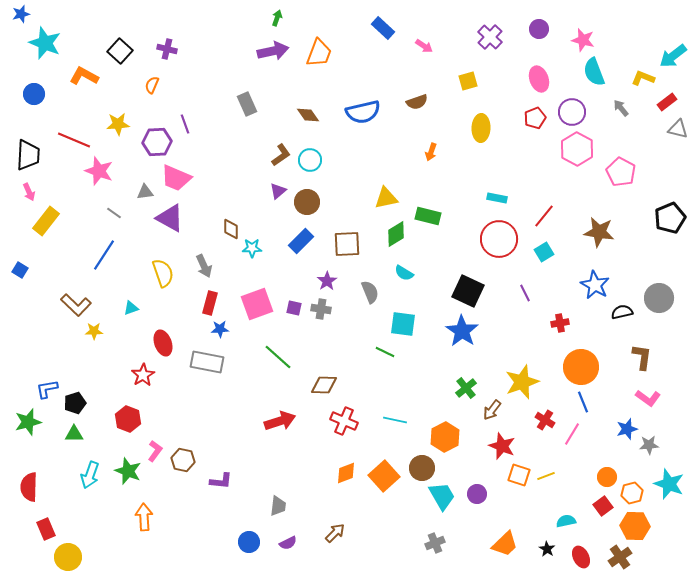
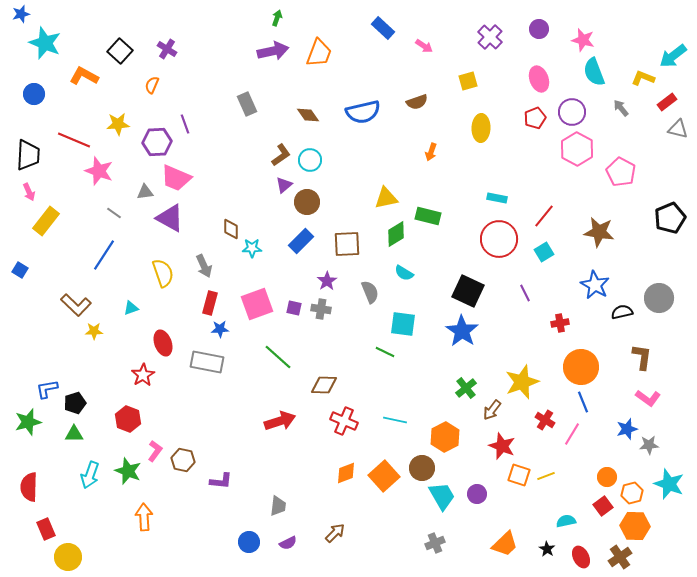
purple cross at (167, 49): rotated 18 degrees clockwise
purple triangle at (278, 191): moved 6 px right, 6 px up
